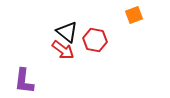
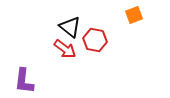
black triangle: moved 3 px right, 5 px up
red arrow: moved 2 px right, 1 px up
